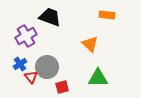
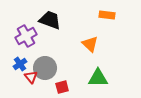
black trapezoid: moved 3 px down
gray circle: moved 2 px left, 1 px down
